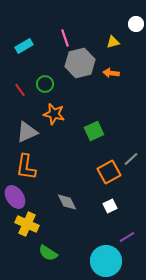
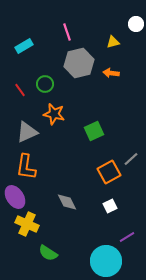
pink line: moved 2 px right, 6 px up
gray hexagon: moved 1 px left
